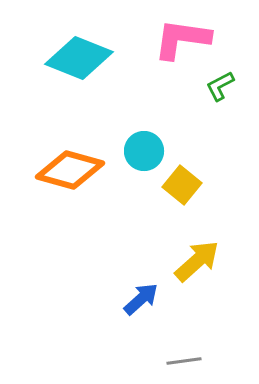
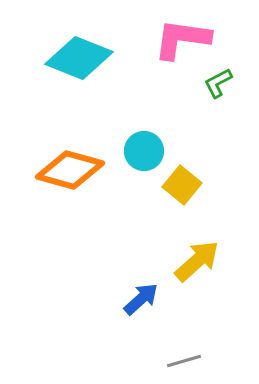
green L-shape: moved 2 px left, 3 px up
gray line: rotated 8 degrees counterclockwise
